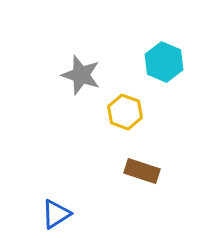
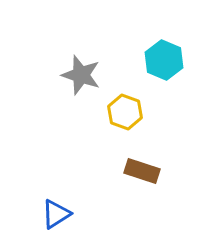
cyan hexagon: moved 2 px up
